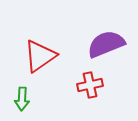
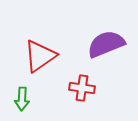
red cross: moved 8 px left, 3 px down; rotated 20 degrees clockwise
